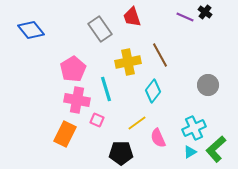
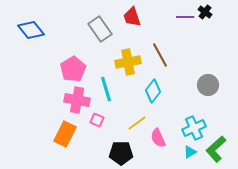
purple line: rotated 24 degrees counterclockwise
